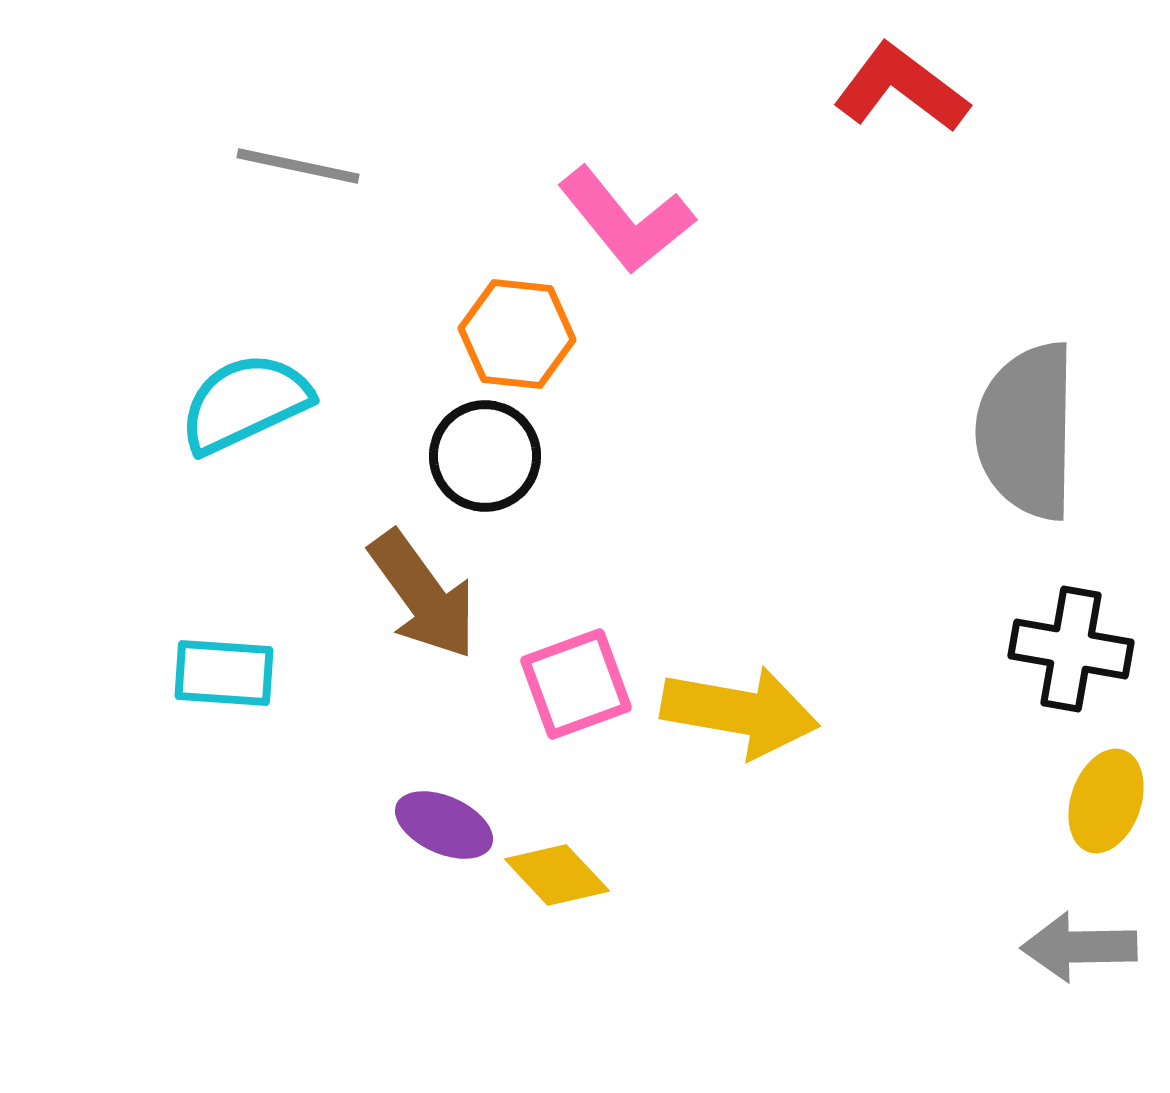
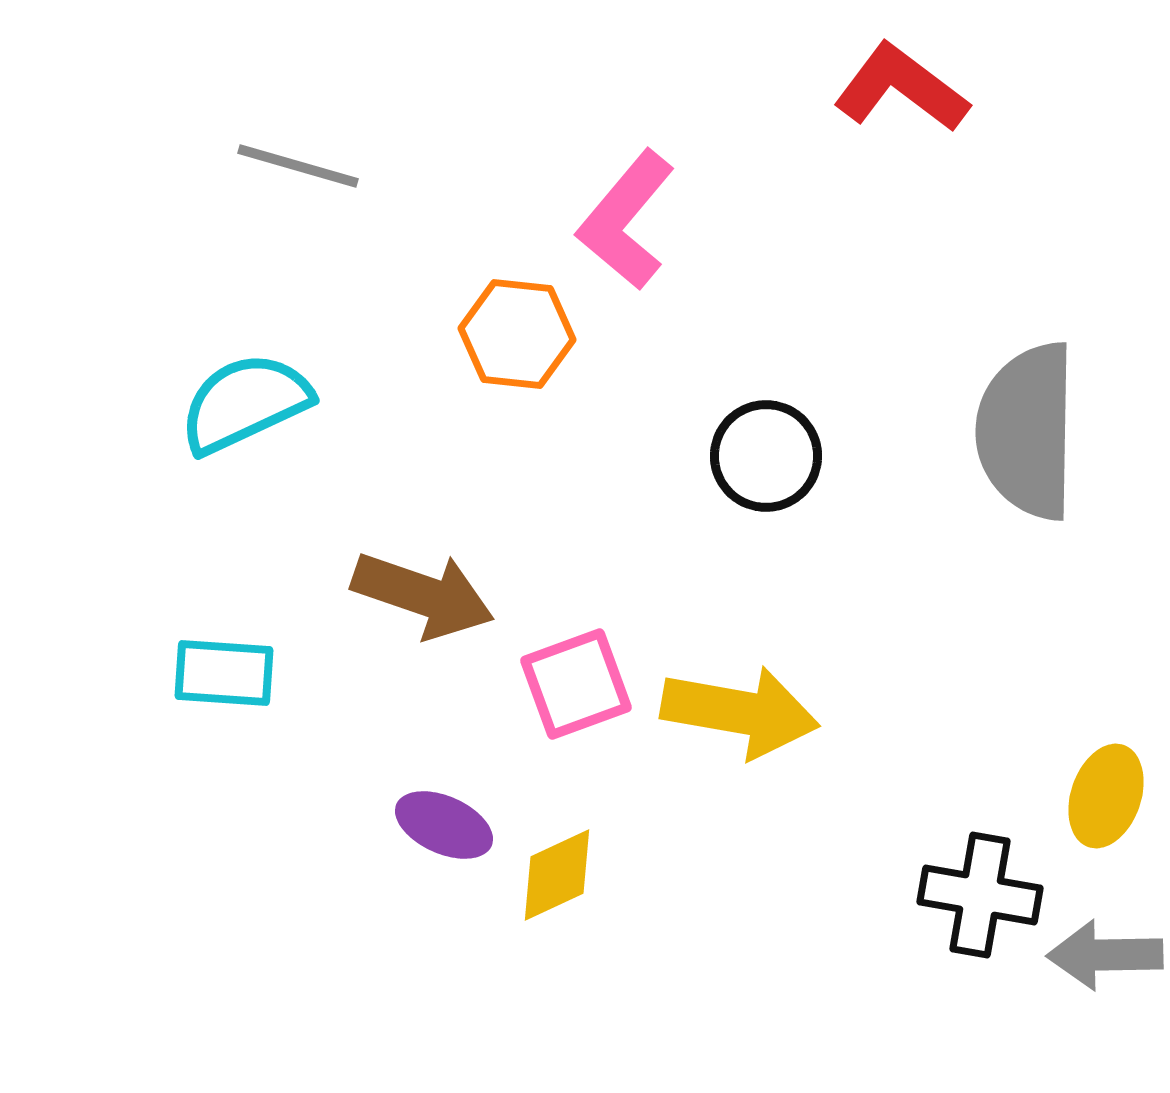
gray line: rotated 4 degrees clockwise
pink L-shape: rotated 79 degrees clockwise
black circle: moved 281 px right
brown arrow: rotated 35 degrees counterclockwise
black cross: moved 91 px left, 246 px down
yellow ellipse: moved 5 px up
yellow diamond: rotated 72 degrees counterclockwise
gray arrow: moved 26 px right, 8 px down
